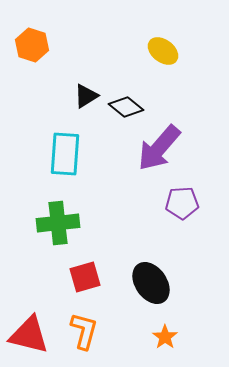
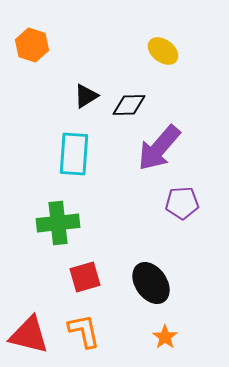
black diamond: moved 3 px right, 2 px up; rotated 40 degrees counterclockwise
cyan rectangle: moved 9 px right
orange L-shape: rotated 27 degrees counterclockwise
